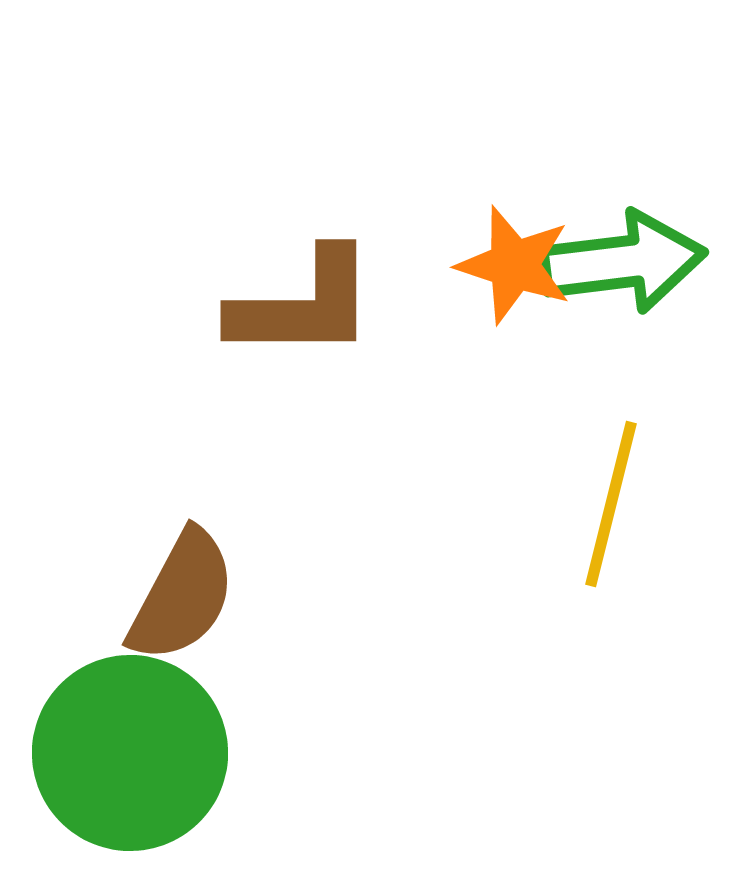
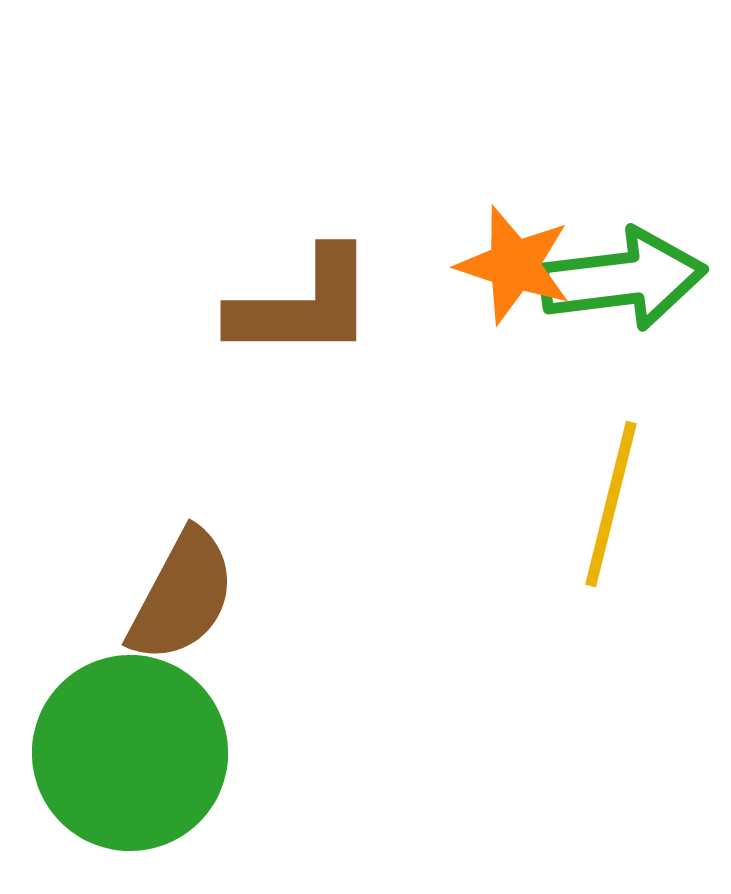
green arrow: moved 17 px down
